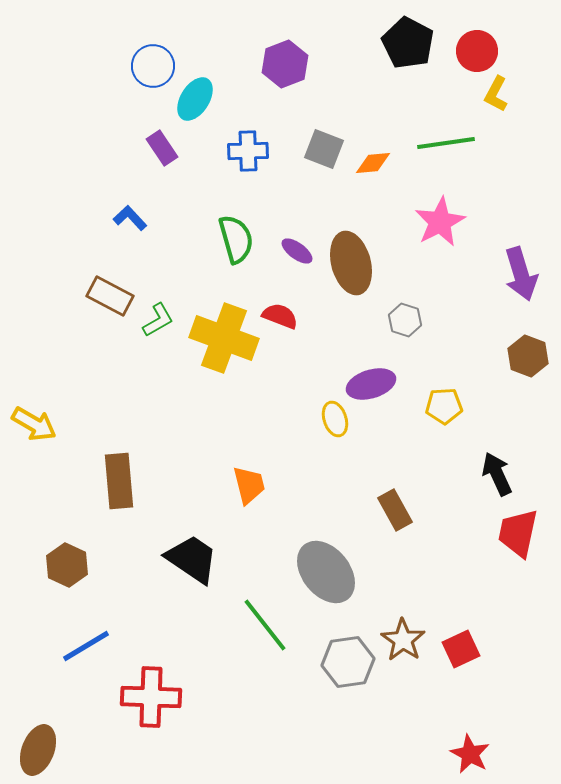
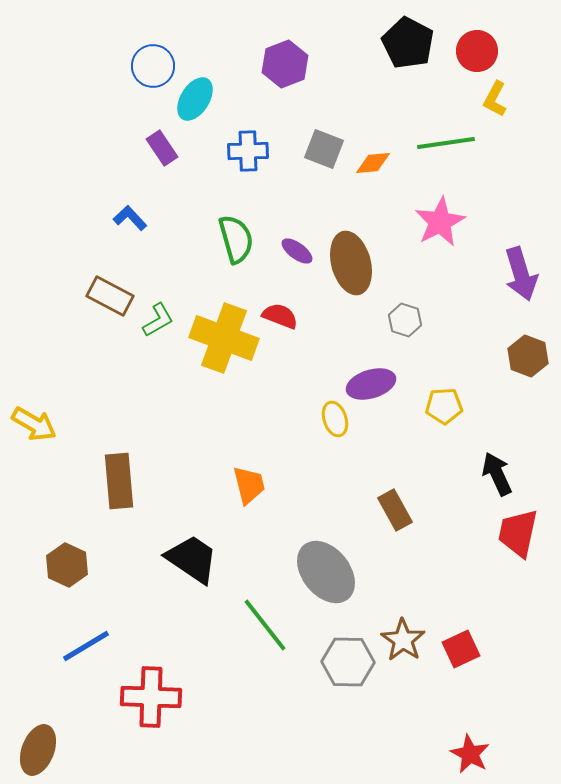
yellow L-shape at (496, 94): moved 1 px left, 5 px down
gray hexagon at (348, 662): rotated 9 degrees clockwise
